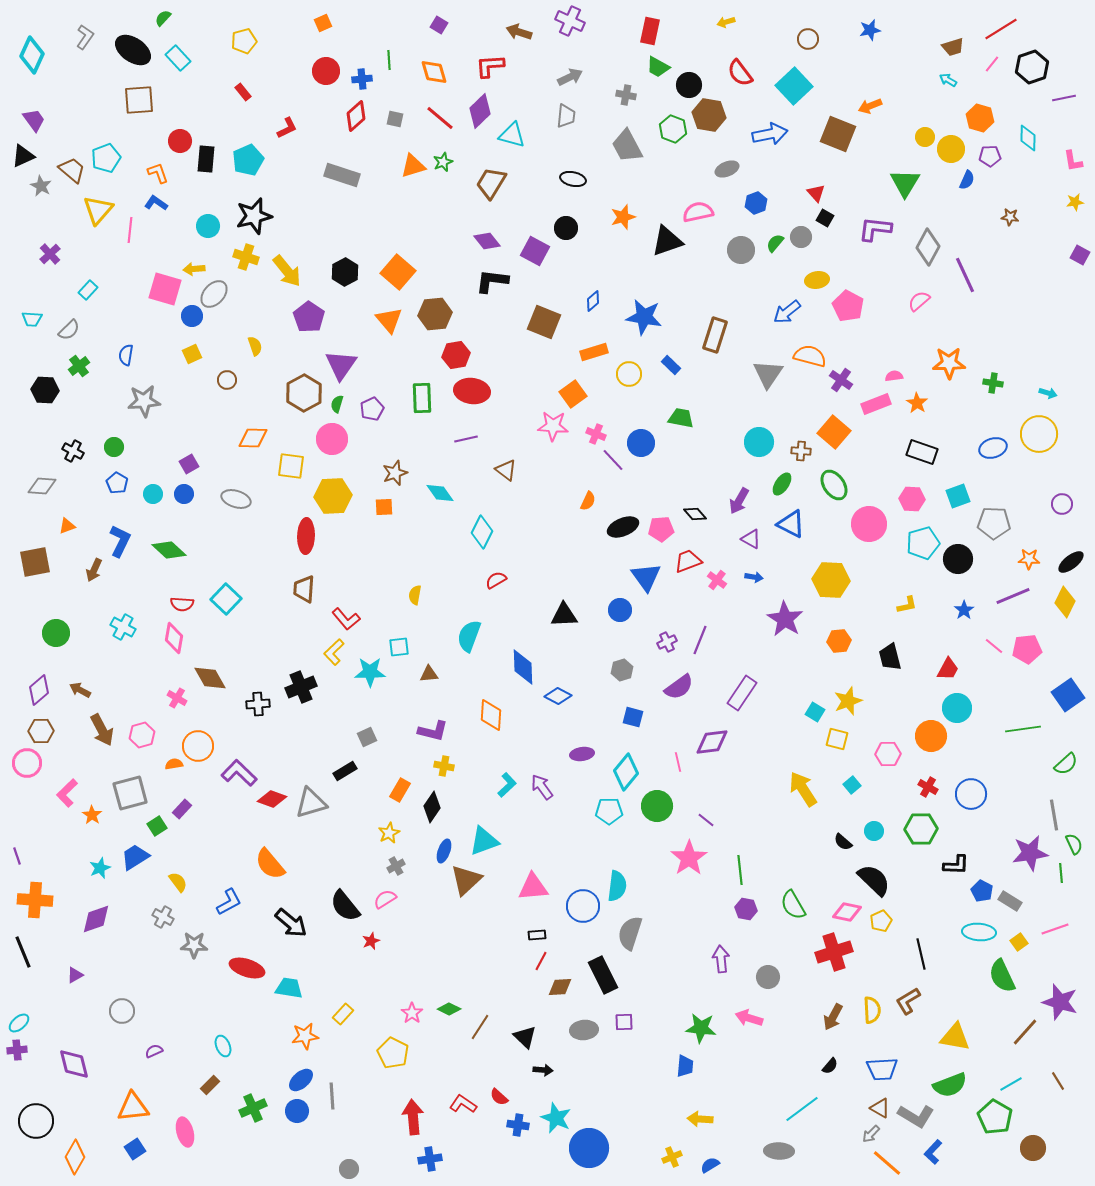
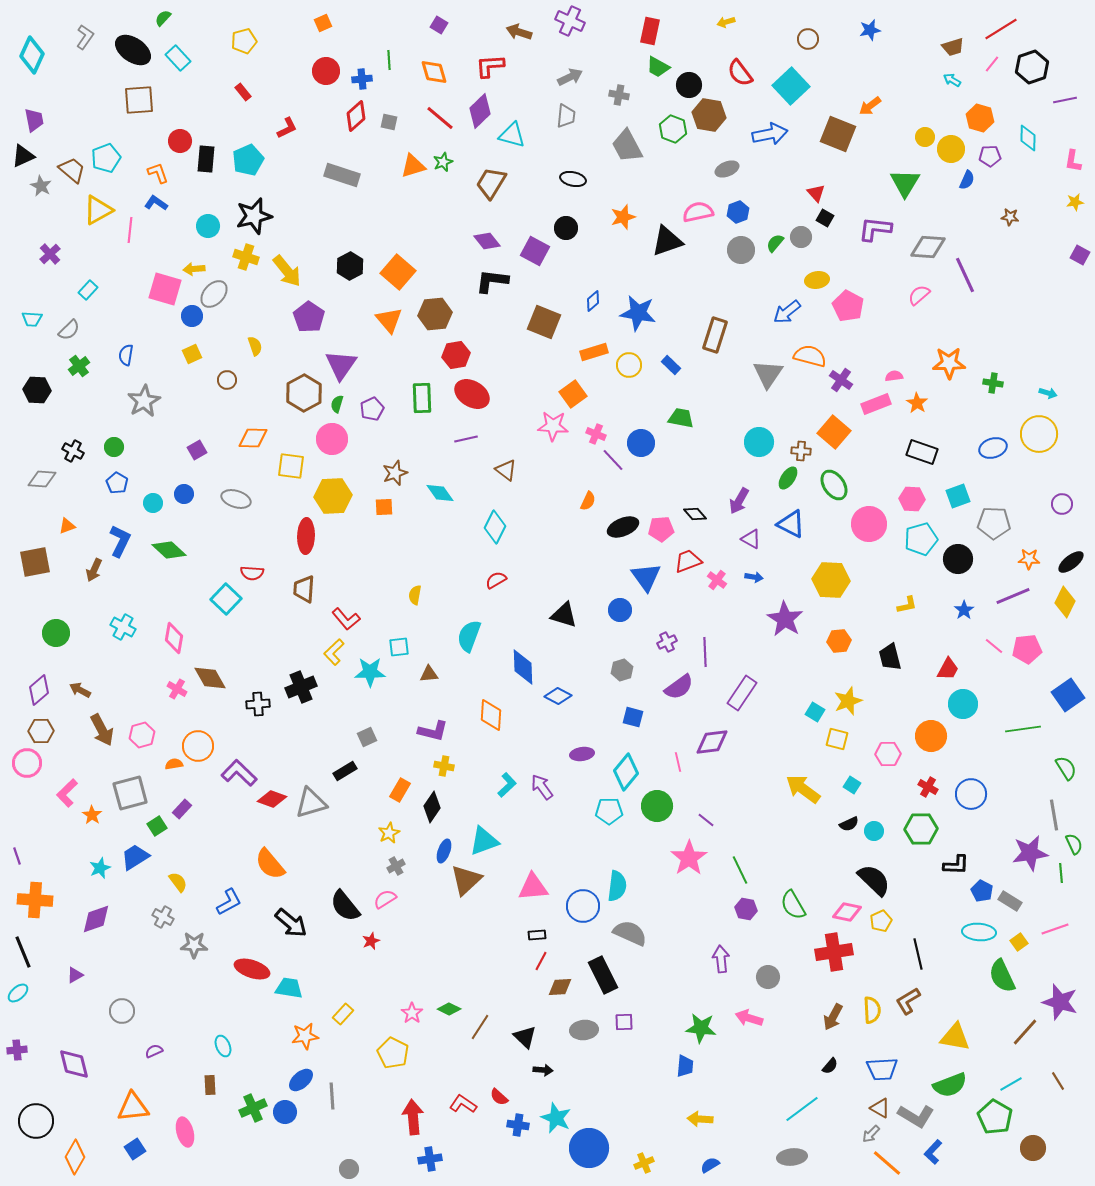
cyan arrow at (948, 80): moved 4 px right
cyan square at (794, 86): moved 3 px left
gray cross at (626, 95): moved 7 px left
purple line at (1064, 98): moved 1 px right, 2 px down
orange arrow at (870, 106): rotated 15 degrees counterclockwise
gray square at (395, 119): moved 6 px left, 3 px down
purple trapezoid at (34, 120): rotated 25 degrees clockwise
pink L-shape at (1073, 161): rotated 20 degrees clockwise
blue hexagon at (756, 203): moved 18 px left, 9 px down
yellow triangle at (98, 210): rotated 20 degrees clockwise
gray diamond at (928, 247): rotated 66 degrees clockwise
black hexagon at (345, 272): moved 5 px right, 6 px up
pink semicircle at (919, 301): moved 6 px up
blue star at (644, 317): moved 6 px left, 4 px up
yellow circle at (629, 374): moved 9 px up
black hexagon at (45, 390): moved 8 px left
red ellipse at (472, 391): moved 3 px down; rotated 24 degrees clockwise
gray star at (144, 401): rotated 24 degrees counterclockwise
purple square at (189, 464): moved 8 px right, 14 px up
green ellipse at (782, 484): moved 6 px right, 6 px up
gray diamond at (42, 486): moved 7 px up
cyan circle at (153, 494): moved 9 px down
cyan diamond at (482, 532): moved 13 px right, 5 px up
cyan pentagon at (923, 543): moved 2 px left, 4 px up
red semicircle at (182, 604): moved 70 px right, 31 px up
black triangle at (564, 615): rotated 20 degrees clockwise
purple line at (700, 640): moved 5 px right, 12 px down; rotated 24 degrees counterclockwise
pink cross at (177, 698): moved 9 px up
cyan circle at (957, 708): moved 6 px right, 4 px up
green semicircle at (1066, 764): moved 4 px down; rotated 80 degrees counterclockwise
cyan square at (852, 785): rotated 18 degrees counterclockwise
yellow arrow at (803, 789): rotated 21 degrees counterclockwise
black semicircle at (843, 842): moved 6 px right, 18 px up; rotated 66 degrees counterclockwise
green line at (740, 870): rotated 20 degrees counterclockwise
gray semicircle at (630, 933): rotated 96 degrees clockwise
red cross at (834, 952): rotated 9 degrees clockwise
black line at (921, 954): moved 3 px left
red ellipse at (247, 968): moved 5 px right, 1 px down
cyan ellipse at (19, 1023): moved 1 px left, 30 px up
brown rectangle at (210, 1085): rotated 48 degrees counterclockwise
blue circle at (297, 1111): moved 12 px left, 1 px down
gray ellipse at (779, 1151): moved 13 px right, 6 px down; rotated 8 degrees counterclockwise
yellow cross at (672, 1157): moved 28 px left, 6 px down
